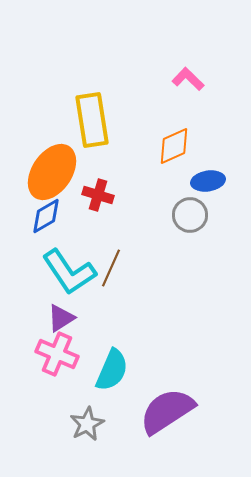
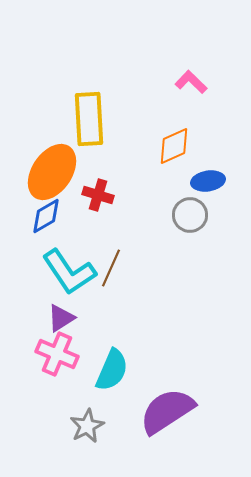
pink L-shape: moved 3 px right, 3 px down
yellow rectangle: moved 3 px left, 1 px up; rotated 6 degrees clockwise
gray star: moved 2 px down
